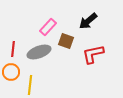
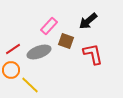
pink rectangle: moved 1 px right, 1 px up
red line: rotated 49 degrees clockwise
red L-shape: rotated 90 degrees clockwise
orange circle: moved 2 px up
yellow line: rotated 54 degrees counterclockwise
